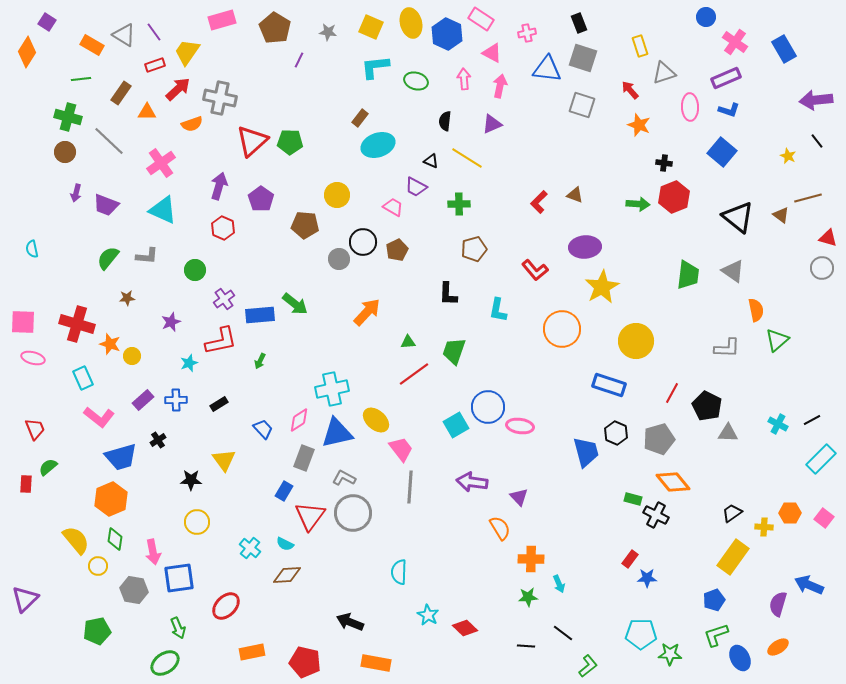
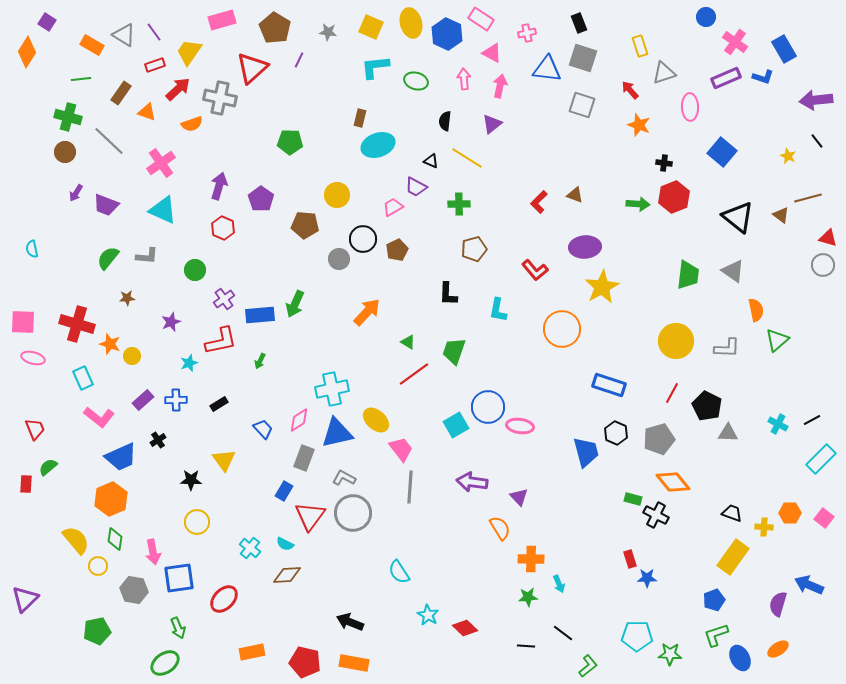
yellow trapezoid at (187, 52): moved 2 px right
blue L-shape at (729, 110): moved 34 px right, 33 px up
orange triangle at (147, 112): rotated 18 degrees clockwise
brown rectangle at (360, 118): rotated 24 degrees counterclockwise
purple triangle at (492, 124): rotated 15 degrees counterclockwise
red triangle at (252, 141): moved 73 px up
purple arrow at (76, 193): rotated 18 degrees clockwise
pink trapezoid at (393, 207): rotated 60 degrees counterclockwise
black circle at (363, 242): moved 3 px up
gray circle at (822, 268): moved 1 px right, 3 px up
green arrow at (295, 304): rotated 76 degrees clockwise
yellow circle at (636, 341): moved 40 px right
green triangle at (408, 342): rotated 35 degrees clockwise
blue trapezoid at (121, 457): rotated 8 degrees counterclockwise
black trapezoid at (732, 513): rotated 55 degrees clockwise
red rectangle at (630, 559): rotated 54 degrees counterclockwise
cyan semicircle at (399, 572): rotated 35 degrees counterclockwise
red ellipse at (226, 606): moved 2 px left, 7 px up
cyan pentagon at (641, 634): moved 4 px left, 2 px down
orange ellipse at (778, 647): moved 2 px down
orange rectangle at (376, 663): moved 22 px left
